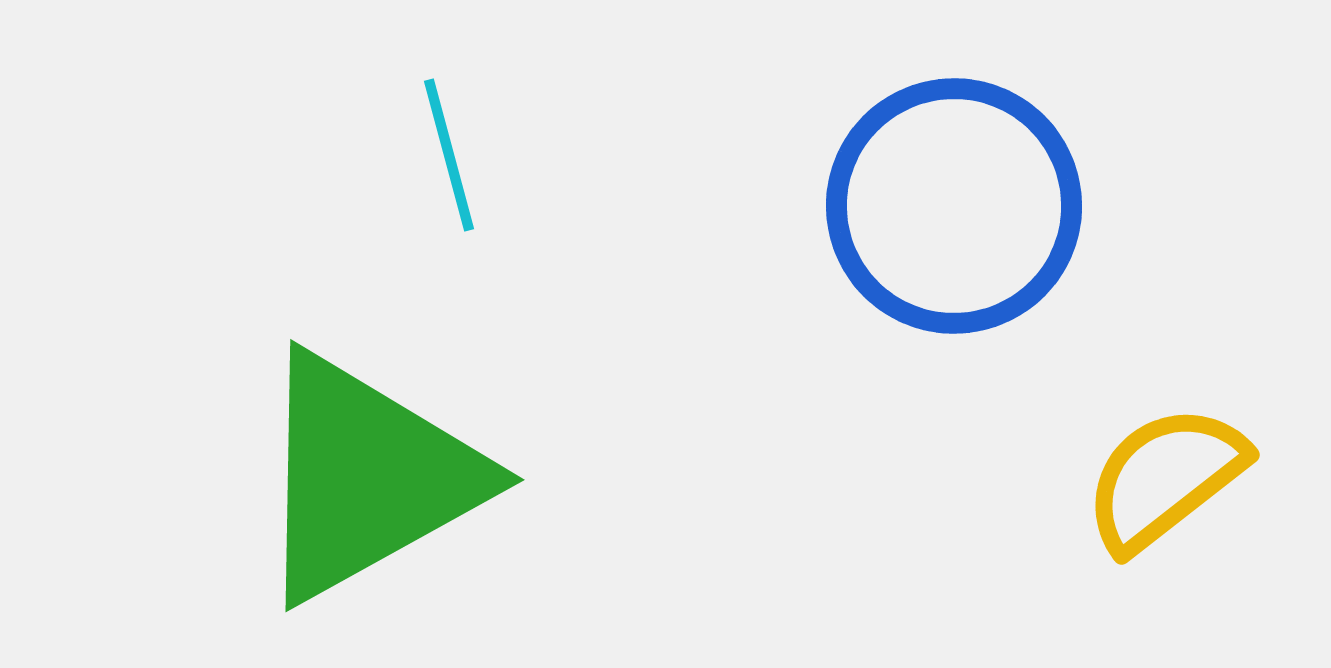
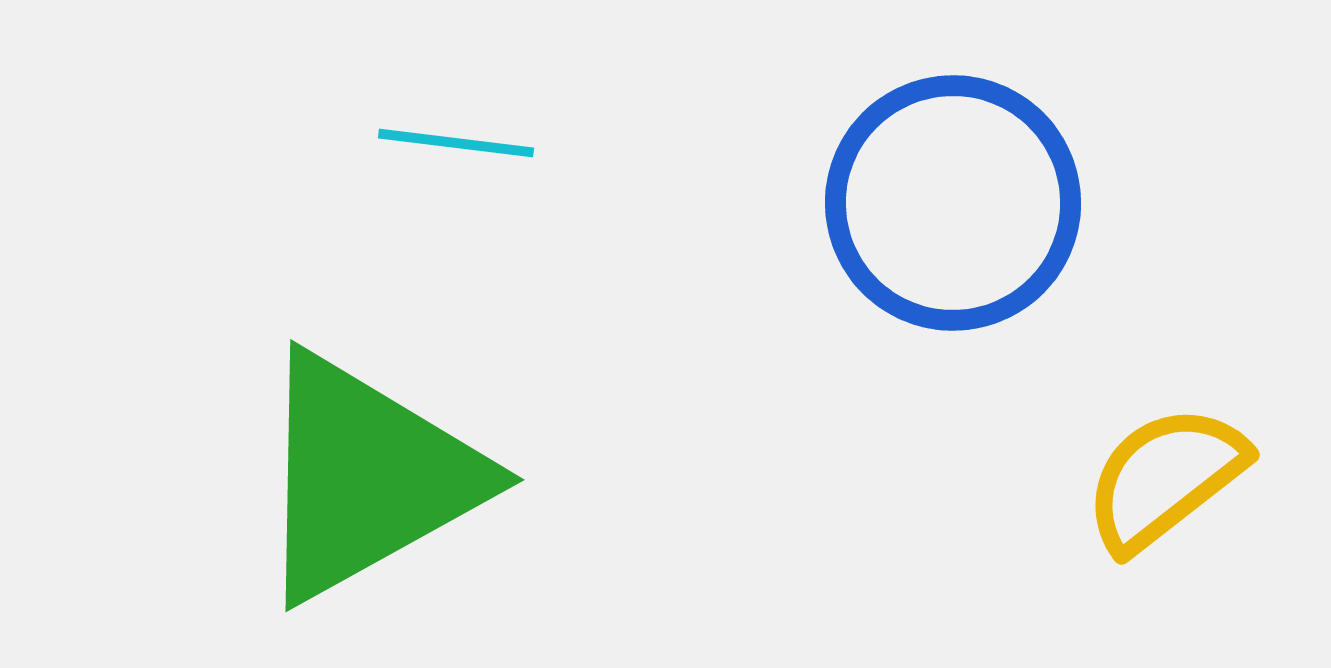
cyan line: moved 7 px right, 12 px up; rotated 68 degrees counterclockwise
blue circle: moved 1 px left, 3 px up
